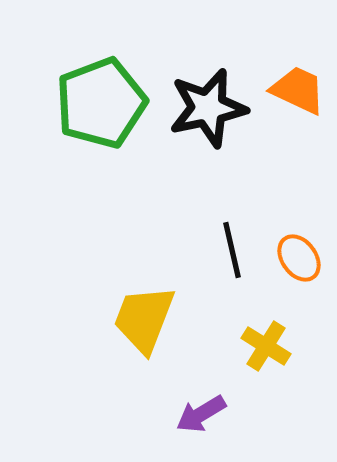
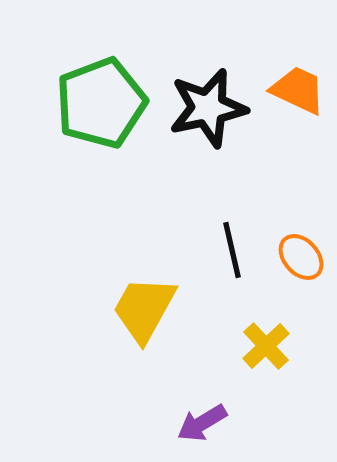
orange ellipse: moved 2 px right, 1 px up; rotated 6 degrees counterclockwise
yellow trapezoid: moved 10 px up; rotated 8 degrees clockwise
yellow cross: rotated 15 degrees clockwise
purple arrow: moved 1 px right, 9 px down
